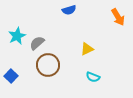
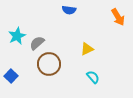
blue semicircle: rotated 24 degrees clockwise
brown circle: moved 1 px right, 1 px up
cyan semicircle: rotated 152 degrees counterclockwise
